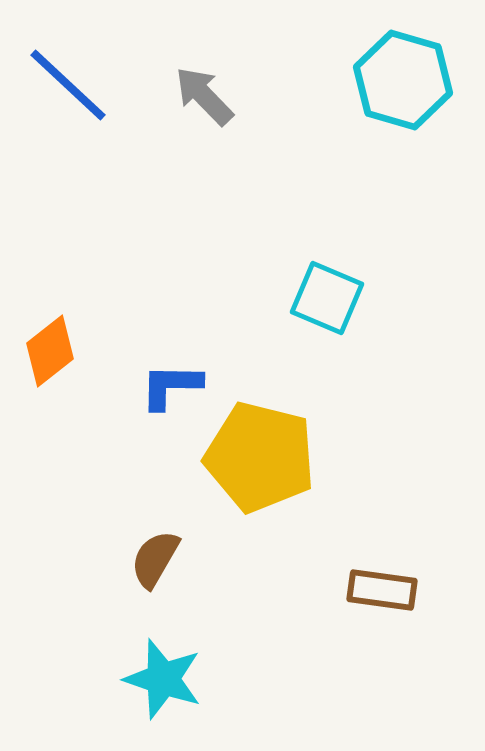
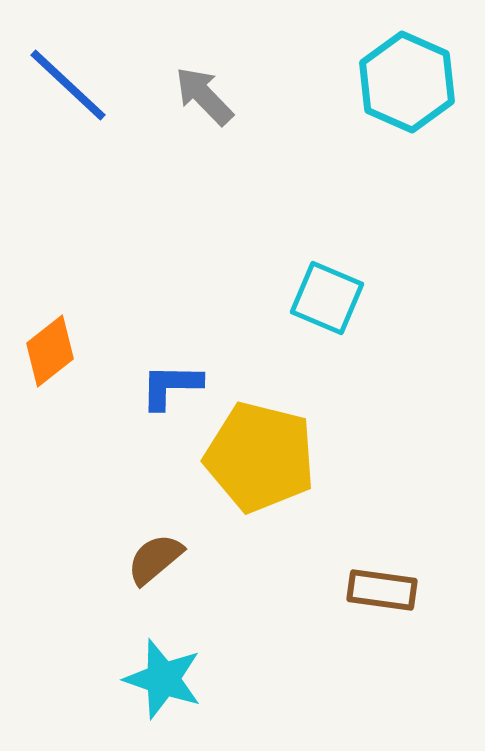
cyan hexagon: moved 4 px right, 2 px down; rotated 8 degrees clockwise
brown semicircle: rotated 20 degrees clockwise
